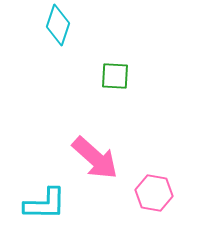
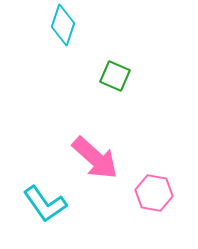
cyan diamond: moved 5 px right
green square: rotated 20 degrees clockwise
cyan L-shape: rotated 54 degrees clockwise
